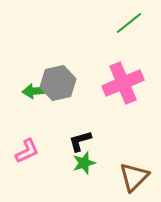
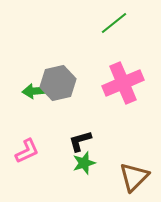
green line: moved 15 px left
